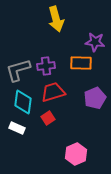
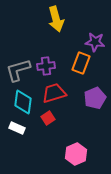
orange rectangle: rotated 70 degrees counterclockwise
red trapezoid: moved 1 px right, 1 px down
